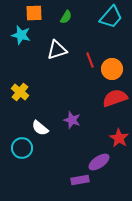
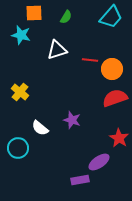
red line: rotated 63 degrees counterclockwise
cyan circle: moved 4 px left
